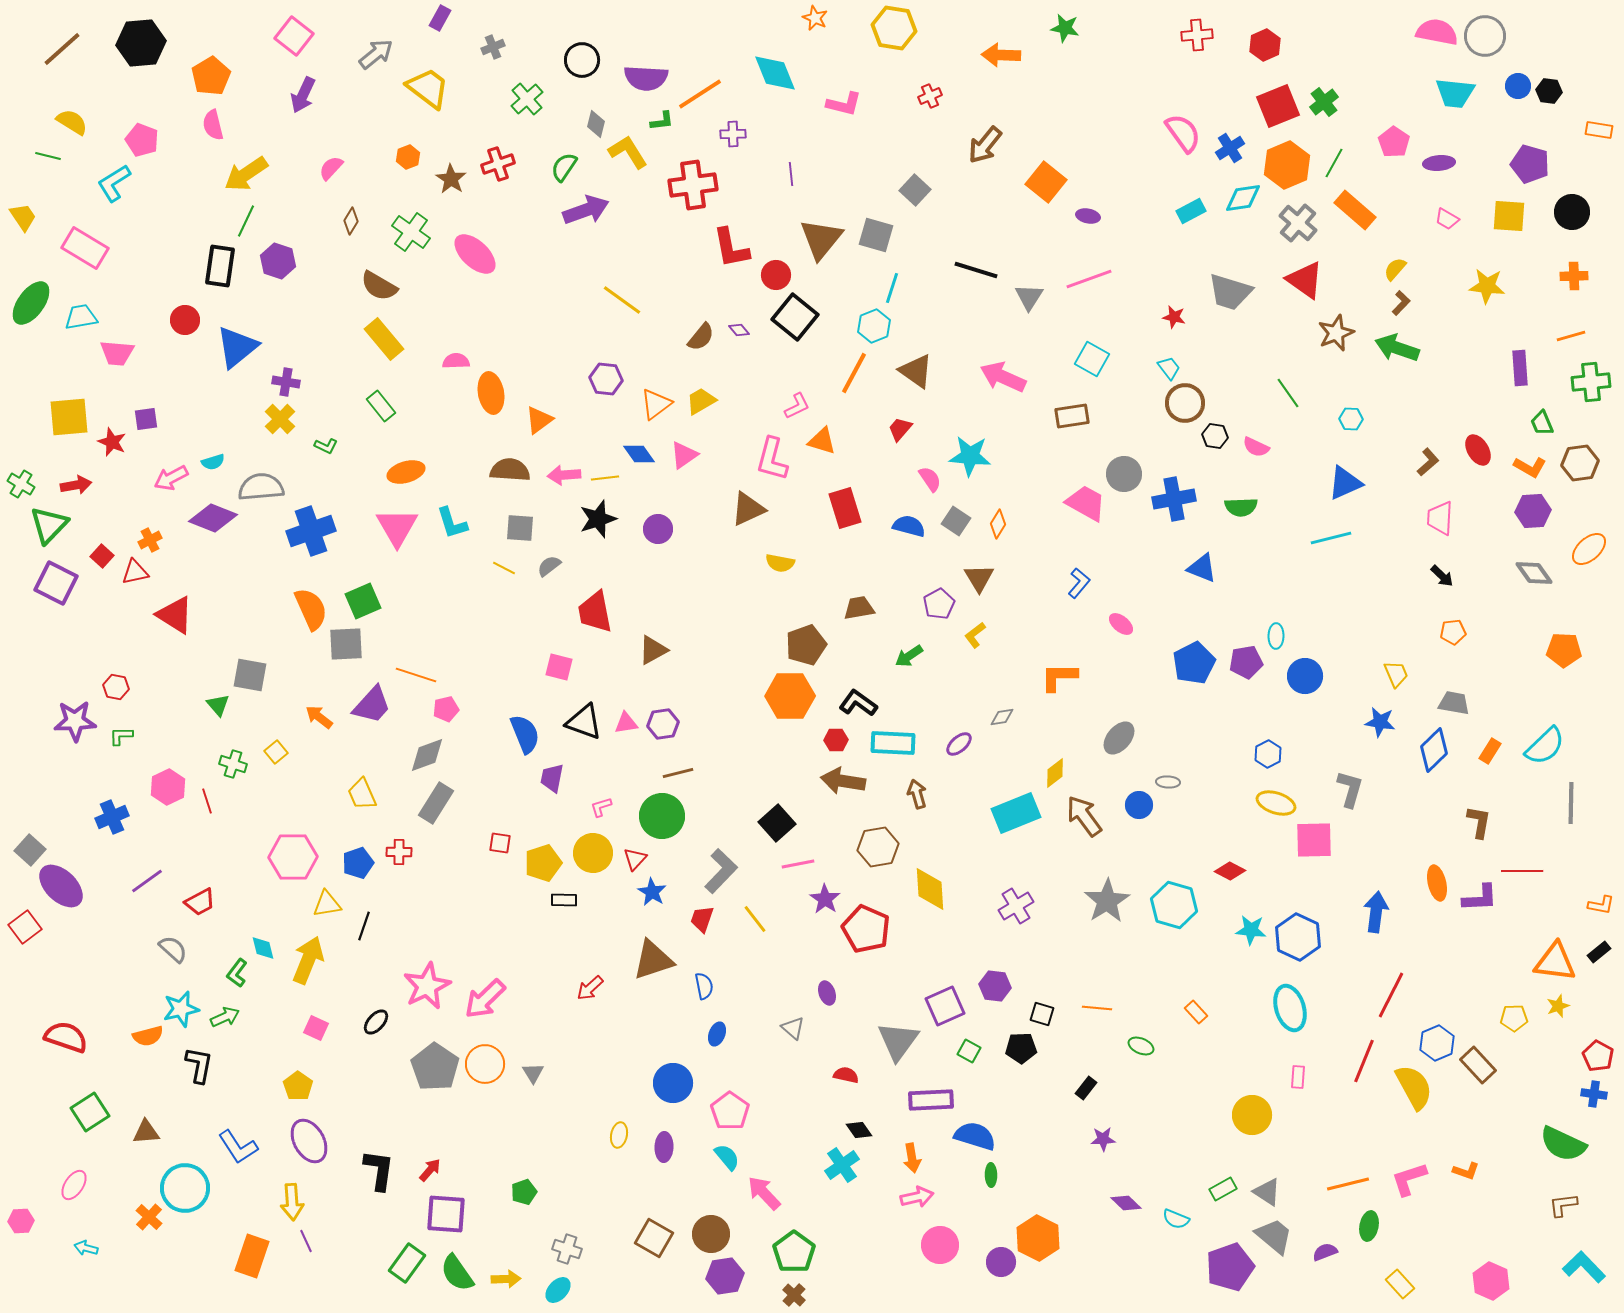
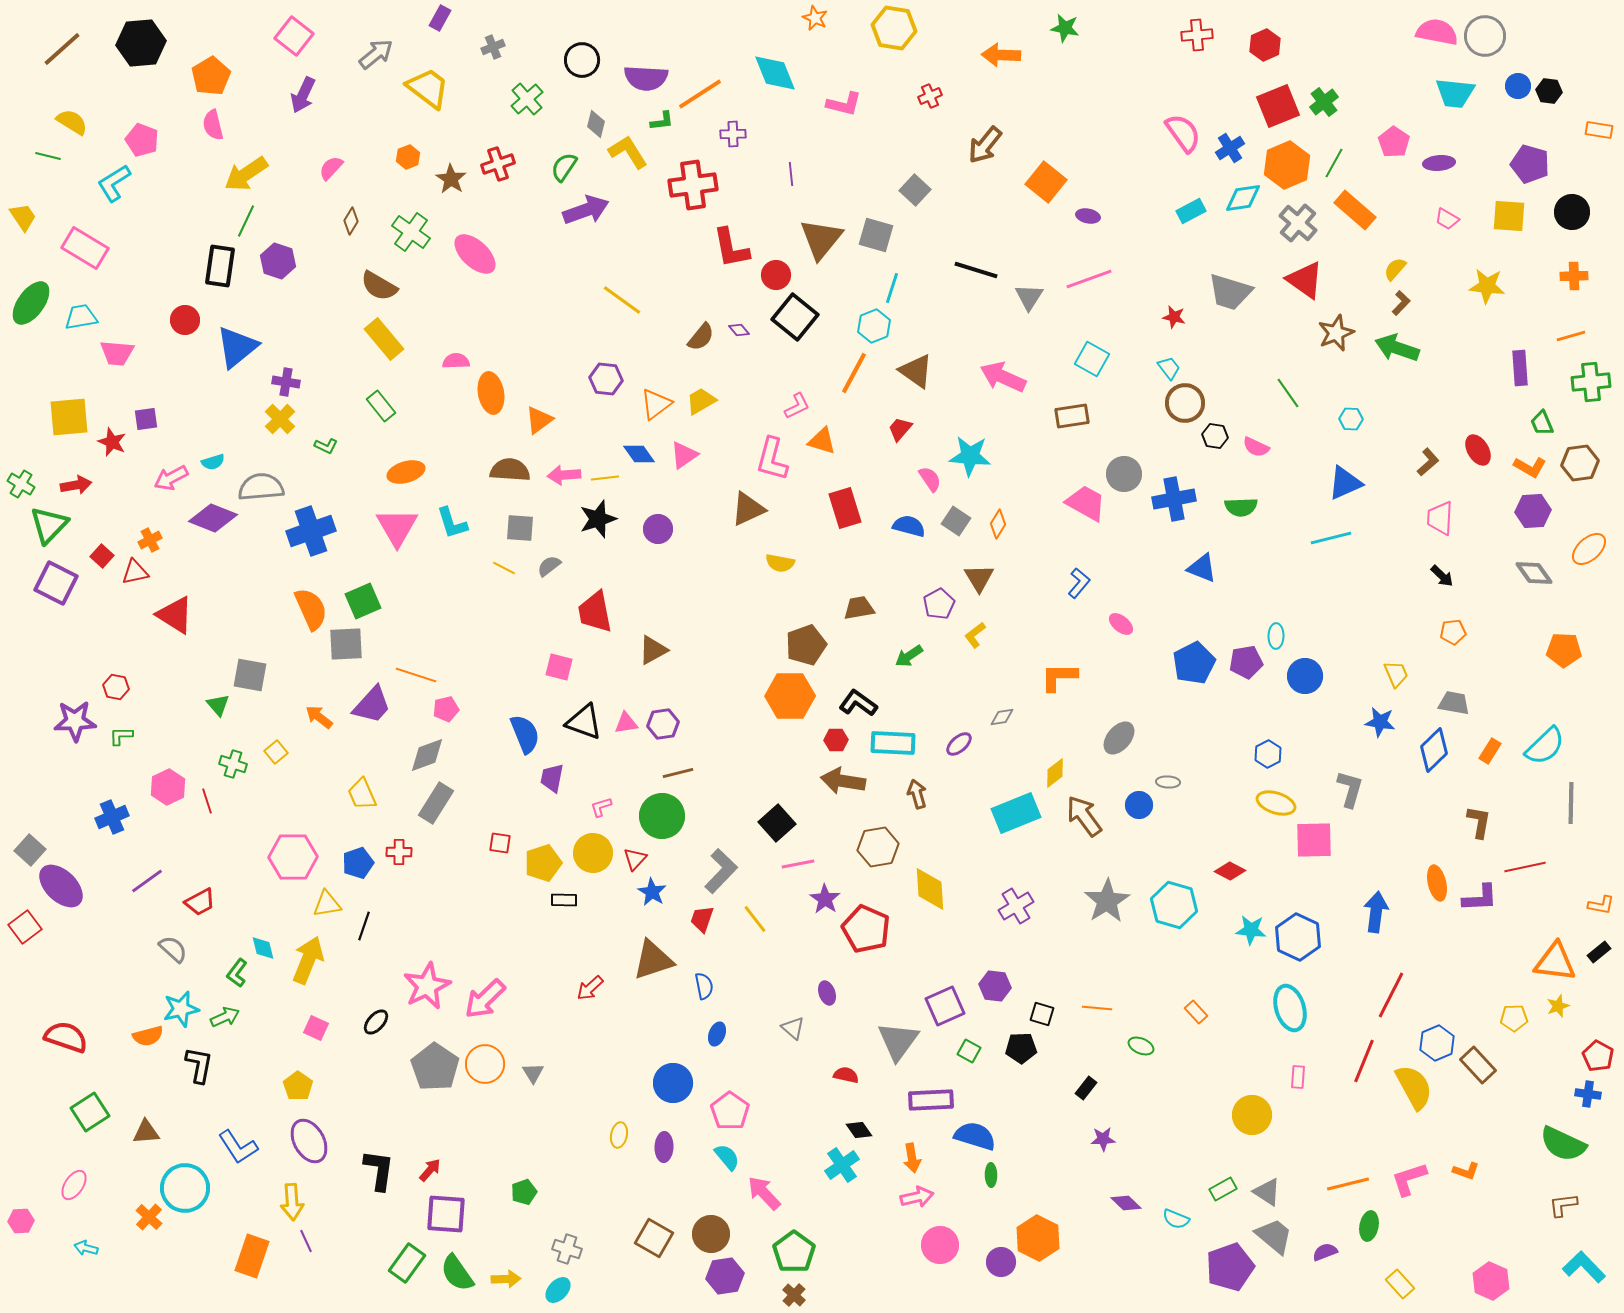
red line at (1522, 871): moved 3 px right, 4 px up; rotated 12 degrees counterclockwise
blue cross at (1594, 1094): moved 6 px left
